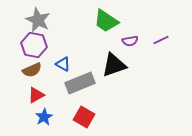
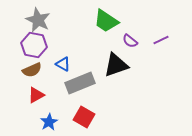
purple semicircle: rotated 49 degrees clockwise
black triangle: moved 2 px right
blue star: moved 5 px right, 5 px down
